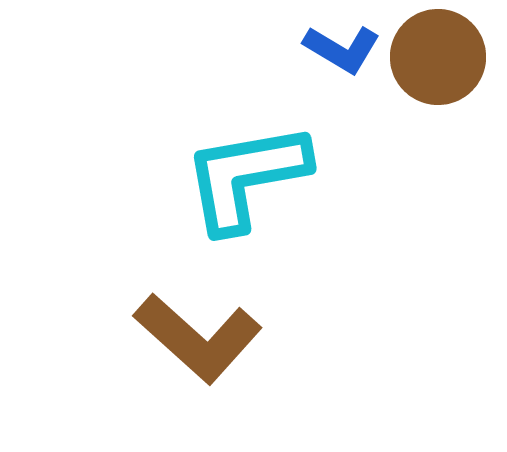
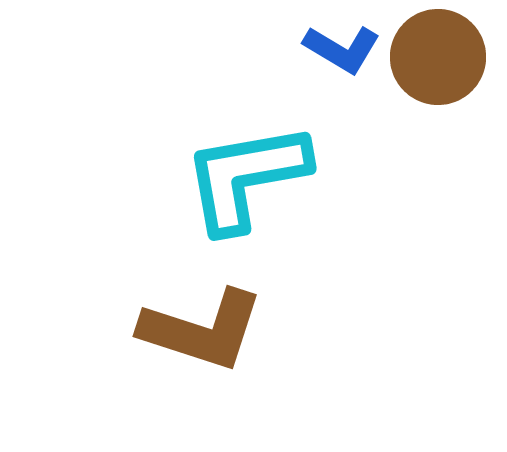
brown L-shape: moved 4 px right, 8 px up; rotated 24 degrees counterclockwise
